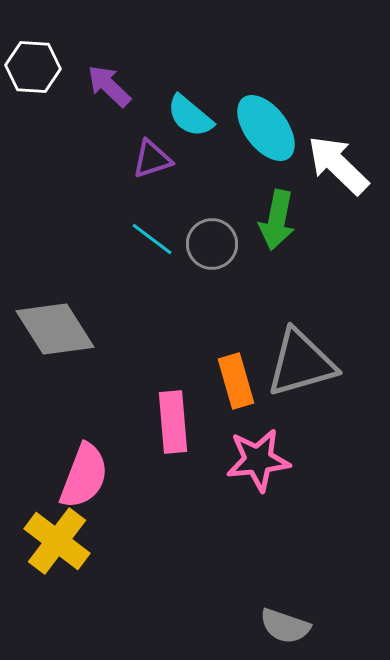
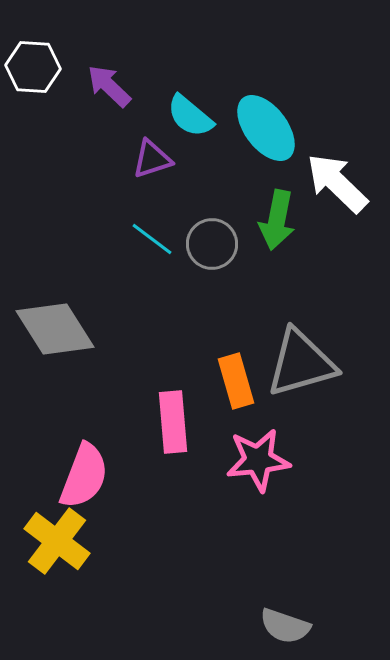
white arrow: moved 1 px left, 18 px down
